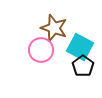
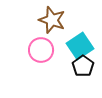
brown star: moved 2 px left, 8 px up
cyan square: moved 1 px up; rotated 28 degrees clockwise
